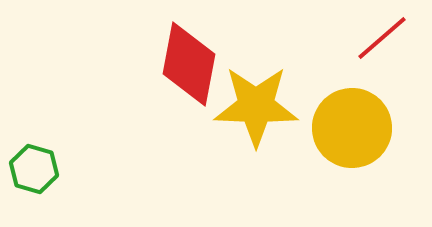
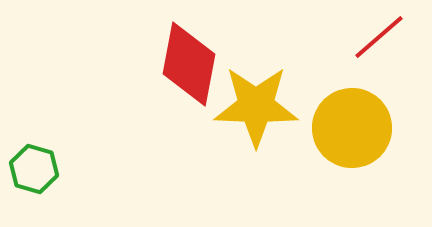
red line: moved 3 px left, 1 px up
